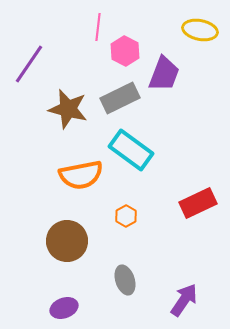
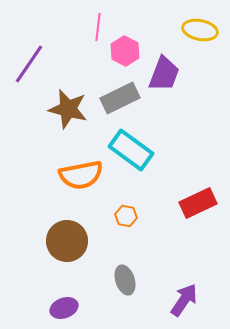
orange hexagon: rotated 20 degrees counterclockwise
